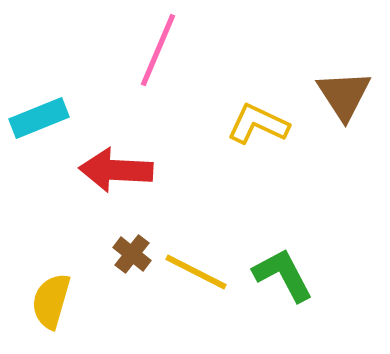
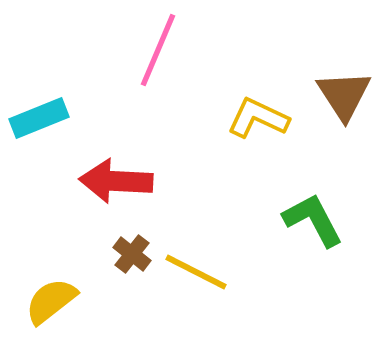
yellow L-shape: moved 6 px up
red arrow: moved 11 px down
green L-shape: moved 30 px right, 55 px up
yellow semicircle: rotated 36 degrees clockwise
